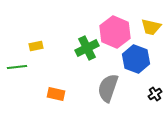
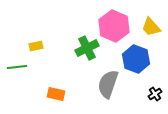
yellow trapezoid: rotated 35 degrees clockwise
pink hexagon: moved 1 px left, 6 px up
gray semicircle: moved 4 px up
